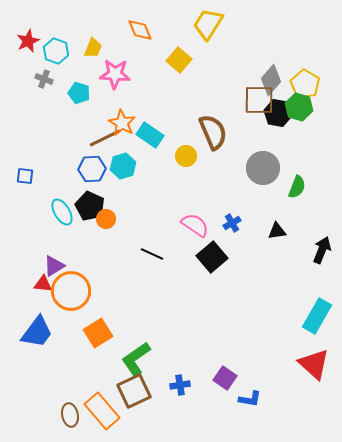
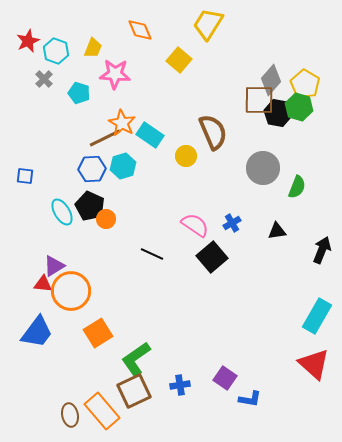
gray cross at (44, 79): rotated 24 degrees clockwise
